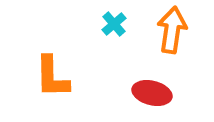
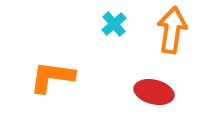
orange L-shape: rotated 99 degrees clockwise
red ellipse: moved 2 px right, 1 px up
